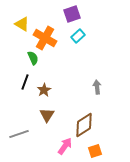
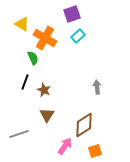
brown star: rotated 16 degrees counterclockwise
